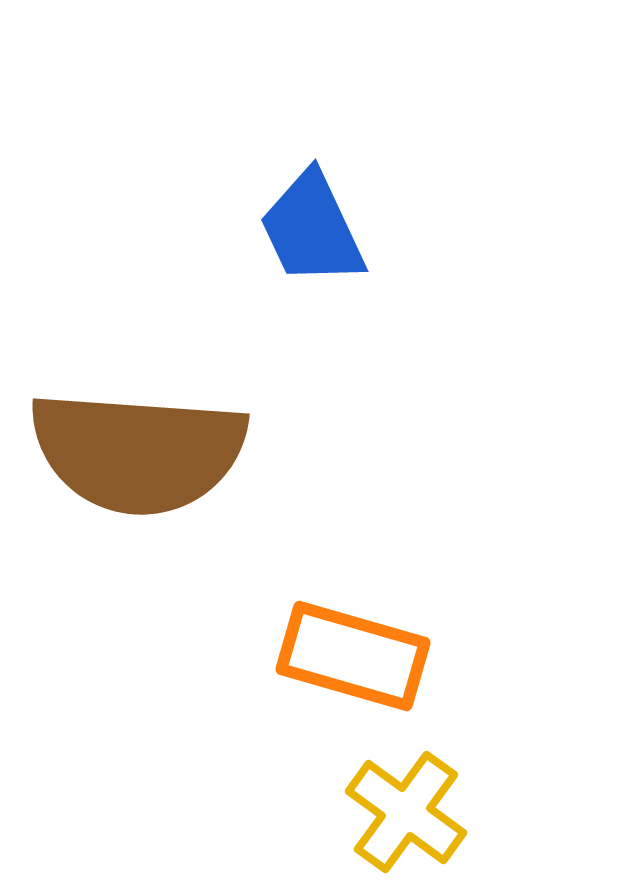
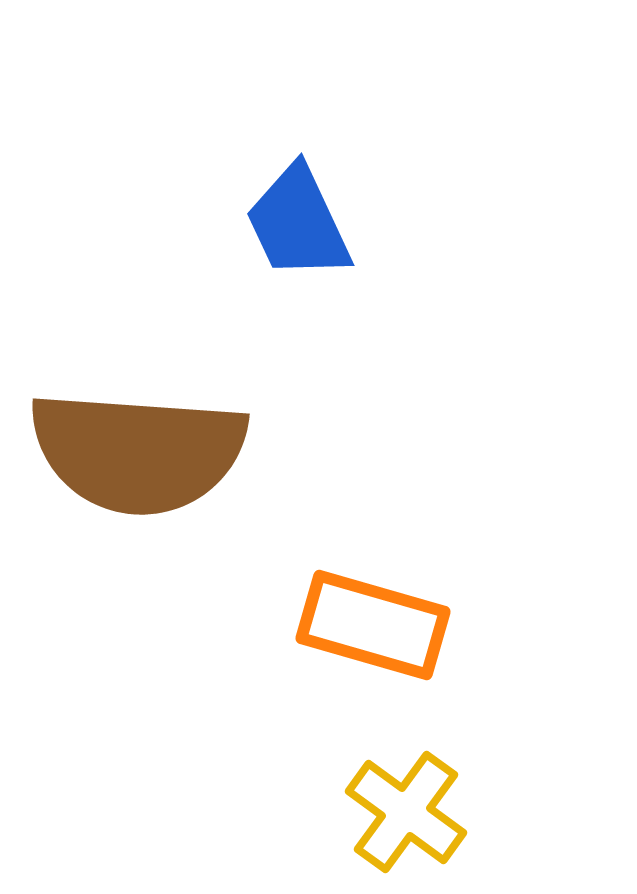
blue trapezoid: moved 14 px left, 6 px up
orange rectangle: moved 20 px right, 31 px up
